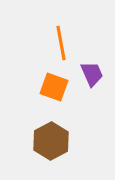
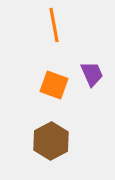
orange line: moved 7 px left, 18 px up
orange square: moved 2 px up
